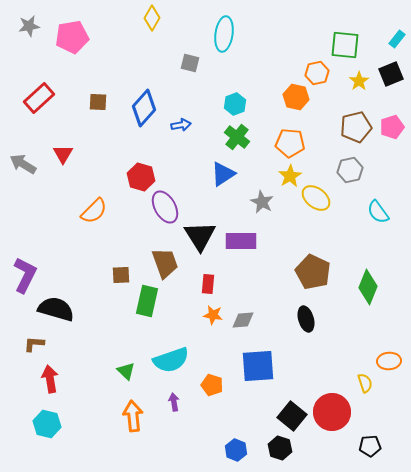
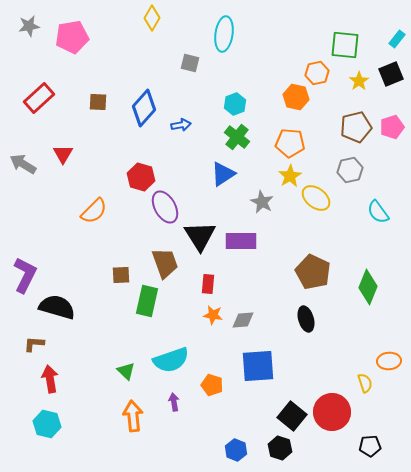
black semicircle at (56, 309): moved 1 px right, 2 px up
